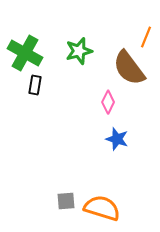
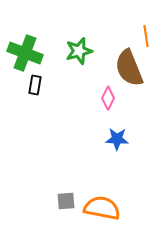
orange line: moved 1 px up; rotated 30 degrees counterclockwise
green cross: rotated 8 degrees counterclockwise
brown semicircle: rotated 15 degrees clockwise
pink diamond: moved 4 px up
blue star: rotated 15 degrees counterclockwise
orange semicircle: rotated 6 degrees counterclockwise
